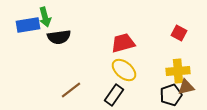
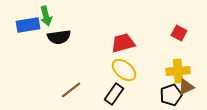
green arrow: moved 1 px right, 1 px up
brown triangle: rotated 12 degrees counterclockwise
black rectangle: moved 1 px up
